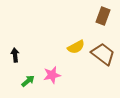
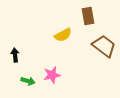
brown rectangle: moved 15 px left; rotated 30 degrees counterclockwise
yellow semicircle: moved 13 px left, 12 px up
brown trapezoid: moved 1 px right, 8 px up
green arrow: rotated 56 degrees clockwise
